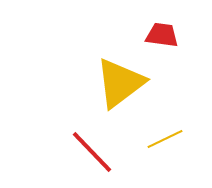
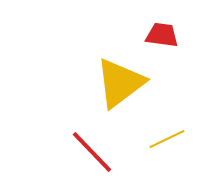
yellow line: moved 2 px right
